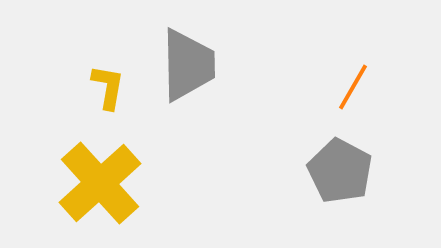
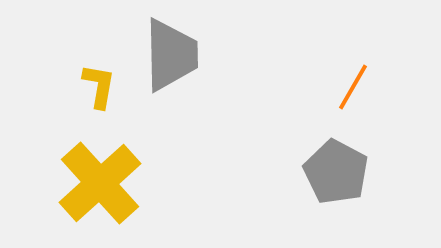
gray trapezoid: moved 17 px left, 10 px up
yellow L-shape: moved 9 px left, 1 px up
gray pentagon: moved 4 px left, 1 px down
